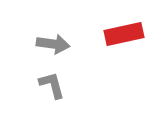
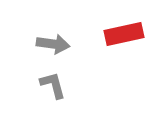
gray L-shape: moved 1 px right
